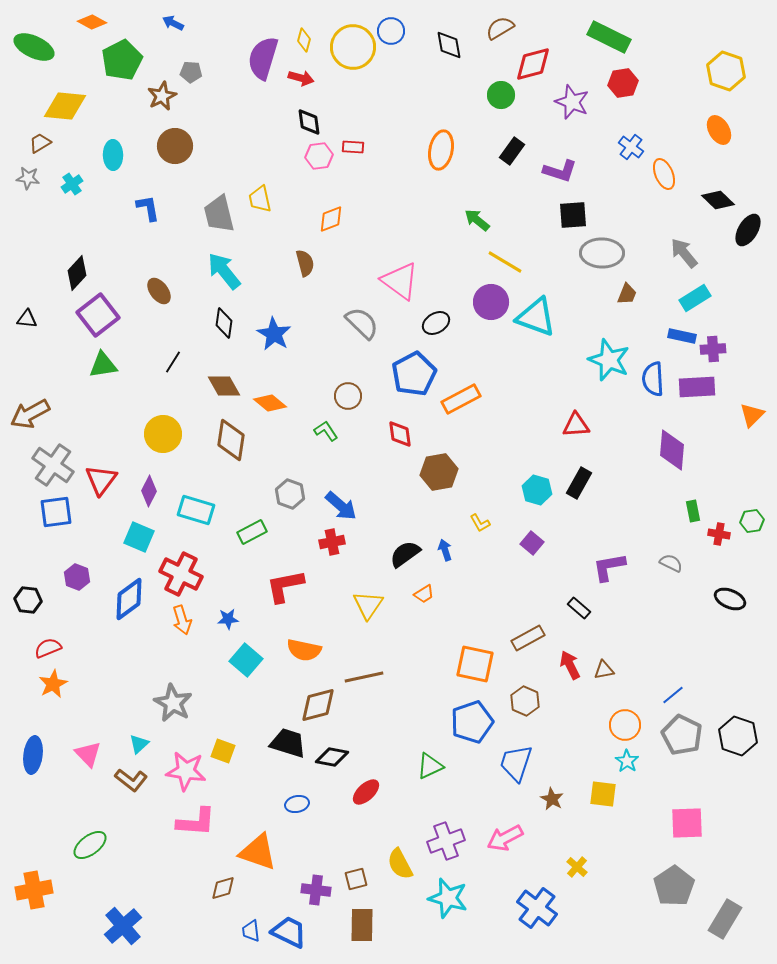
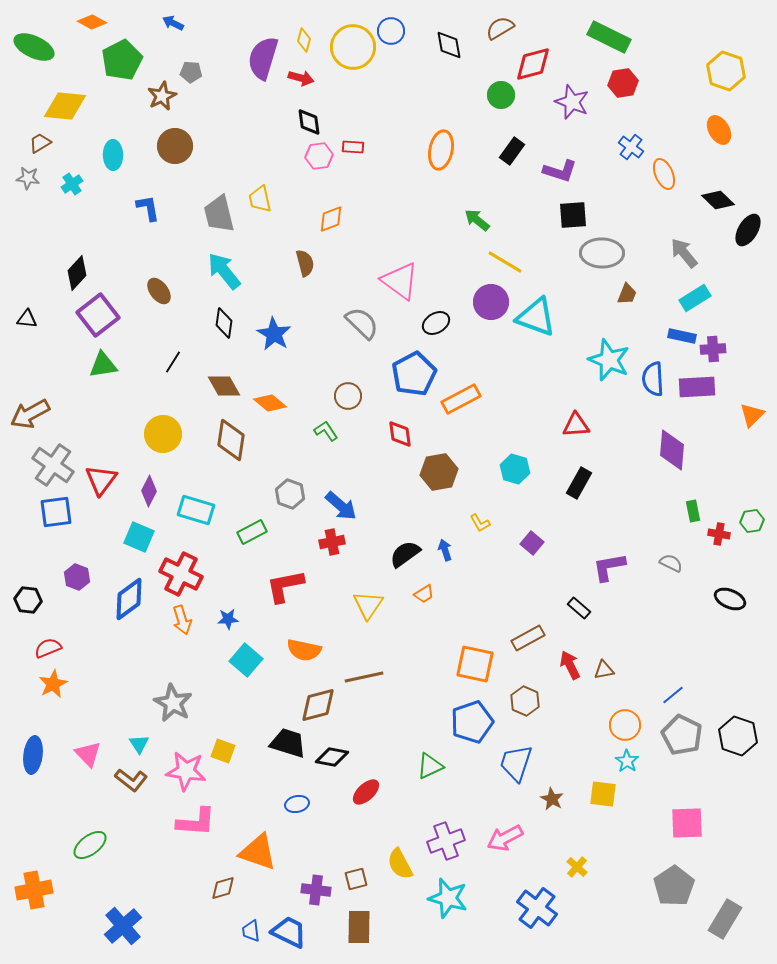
cyan hexagon at (537, 490): moved 22 px left, 21 px up
cyan triangle at (139, 744): rotated 20 degrees counterclockwise
brown rectangle at (362, 925): moved 3 px left, 2 px down
